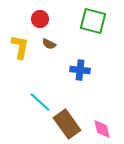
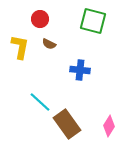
pink diamond: moved 7 px right, 3 px up; rotated 45 degrees clockwise
